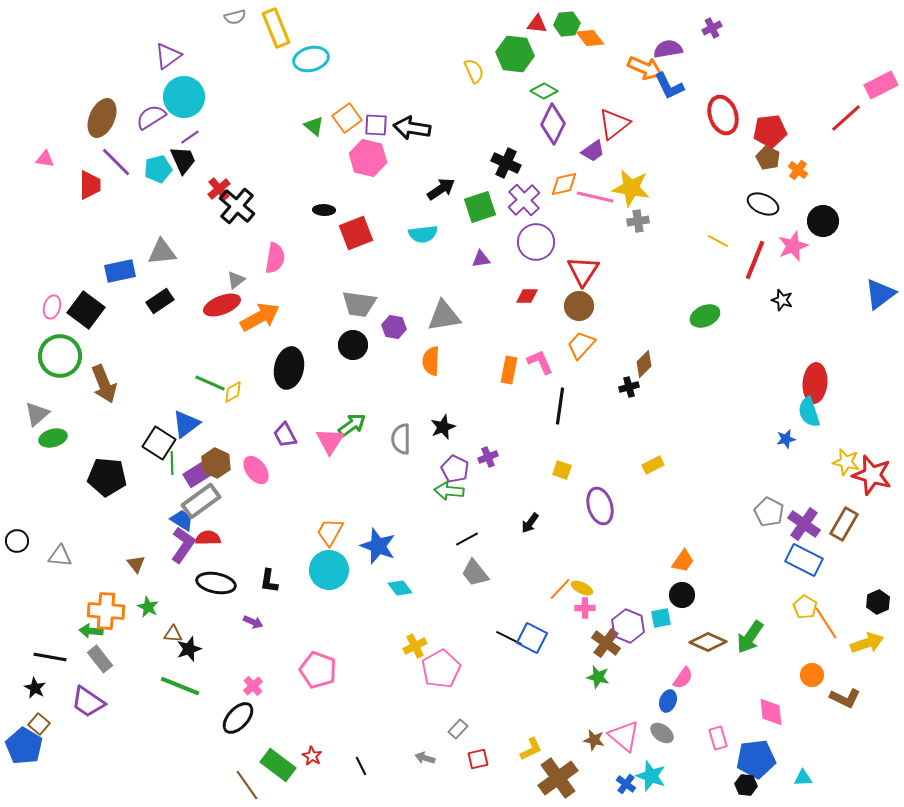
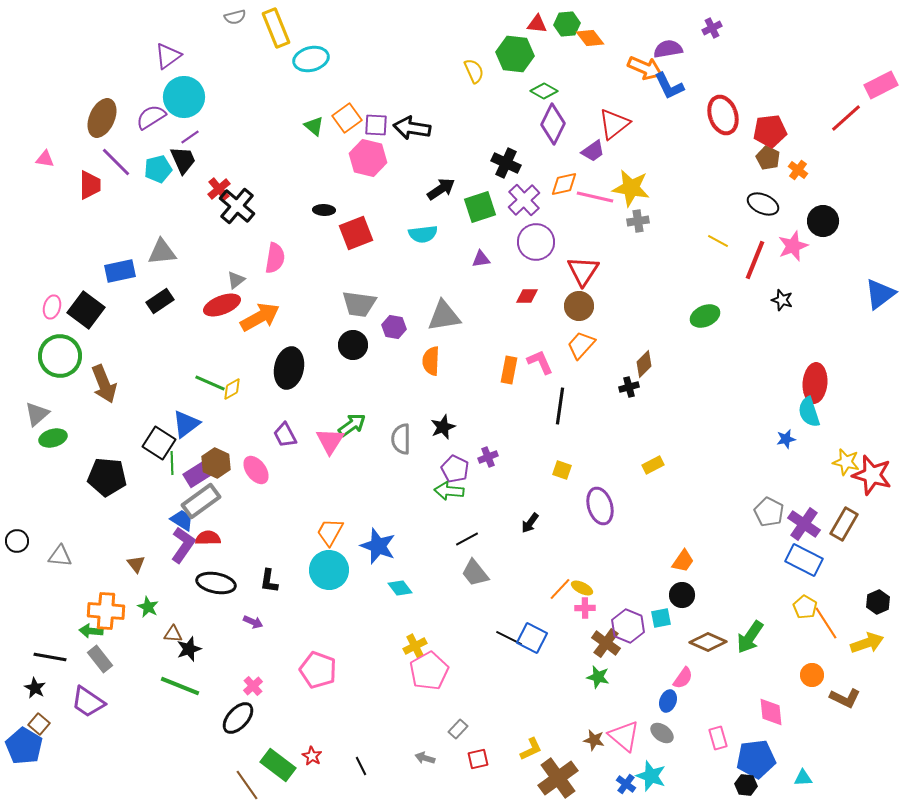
yellow diamond at (233, 392): moved 1 px left, 3 px up
pink pentagon at (441, 669): moved 12 px left, 2 px down
